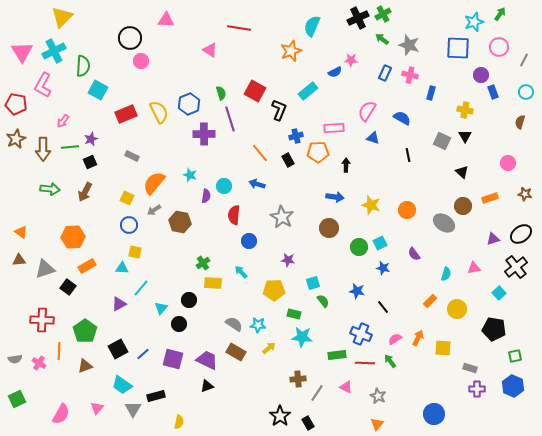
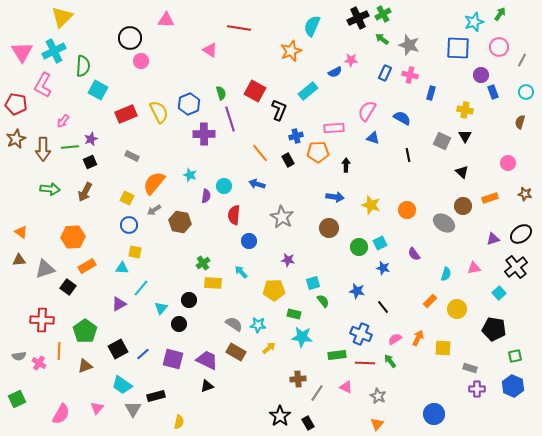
gray line at (524, 60): moved 2 px left
gray semicircle at (15, 359): moved 4 px right, 3 px up
